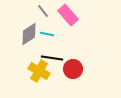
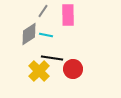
gray line: rotated 72 degrees clockwise
pink rectangle: rotated 40 degrees clockwise
cyan line: moved 1 px left, 1 px down
yellow cross: rotated 15 degrees clockwise
